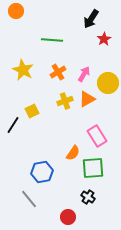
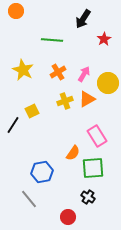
black arrow: moved 8 px left
